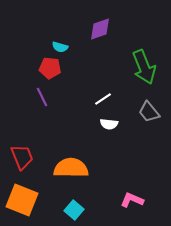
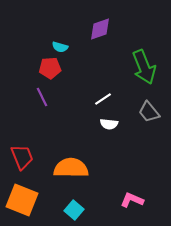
red pentagon: rotated 10 degrees counterclockwise
